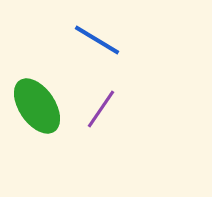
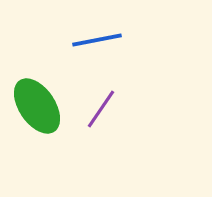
blue line: rotated 42 degrees counterclockwise
